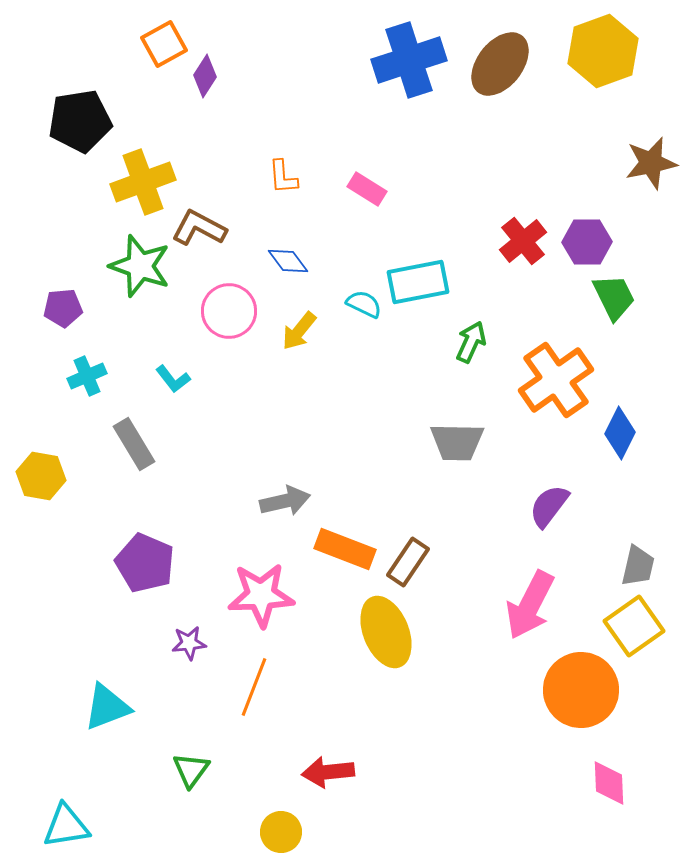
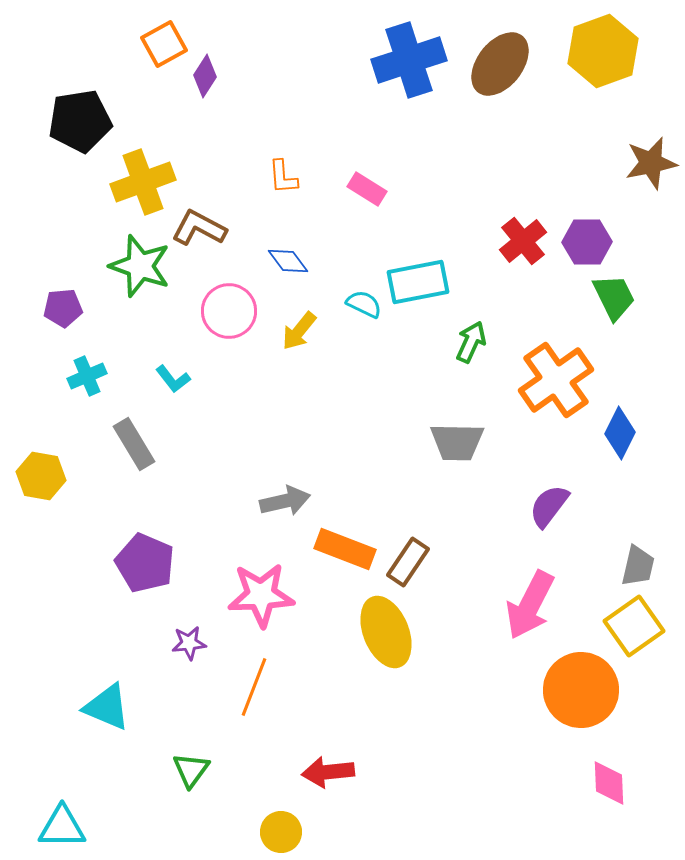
cyan triangle at (107, 707): rotated 44 degrees clockwise
cyan triangle at (66, 826): moved 4 px left, 1 px down; rotated 9 degrees clockwise
